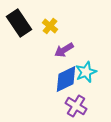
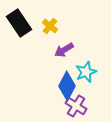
blue diamond: moved 1 px right, 7 px down; rotated 36 degrees counterclockwise
